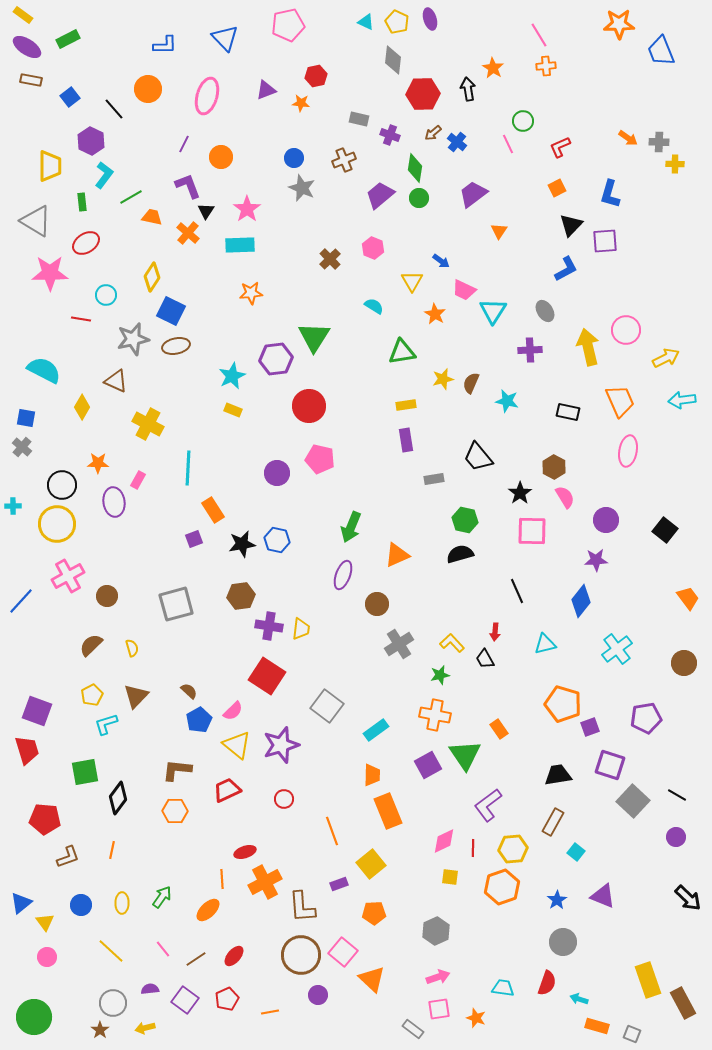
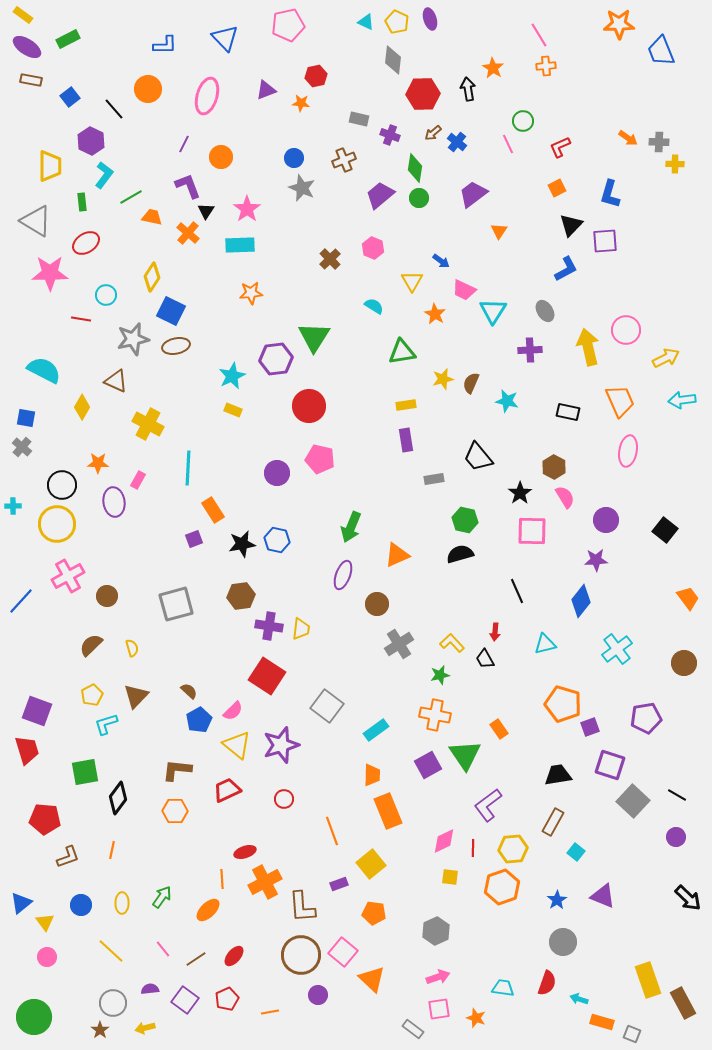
orange pentagon at (374, 913): rotated 10 degrees clockwise
orange rectangle at (597, 1026): moved 5 px right, 4 px up
